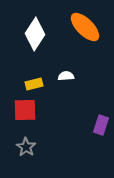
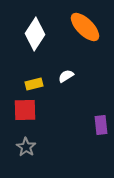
white semicircle: rotated 28 degrees counterclockwise
purple rectangle: rotated 24 degrees counterclockwise
